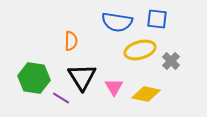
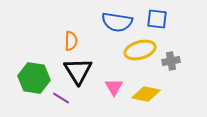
gray cross: rotated 36 degrees clockwise
black triangle: moved 4 px left, 6 px up
